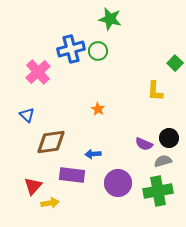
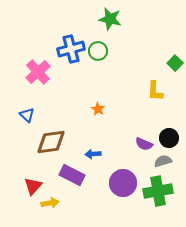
purple rectangle: rotated 20 degrees clockwise
purple circle: moved 5 px right
